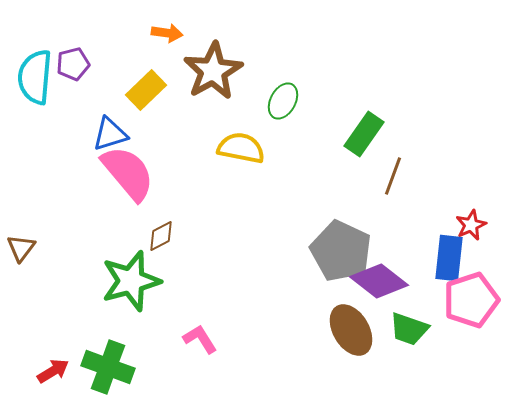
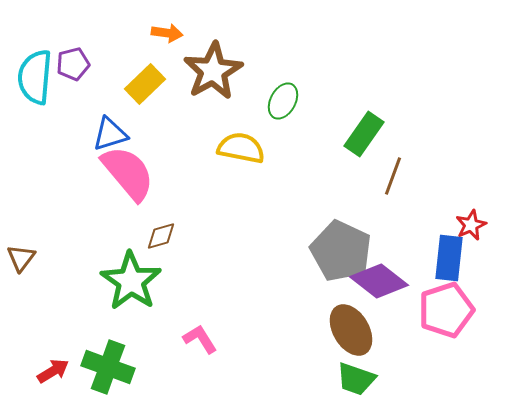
yellow rectangle: moved 1 px left, 6 px up
brown diamond: rotated 12 degrees clockwise
brown triangle: moved 10 px down
green star: rotated 22 degrees counterclockwise
pink pentagon: moved 25 px left, 10 px down
green trapezoid: moved 53 px left, 50 px down
